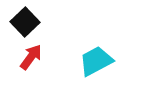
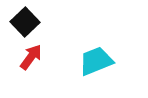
cyan trapezoid: rotated 6 degrees clockwise
